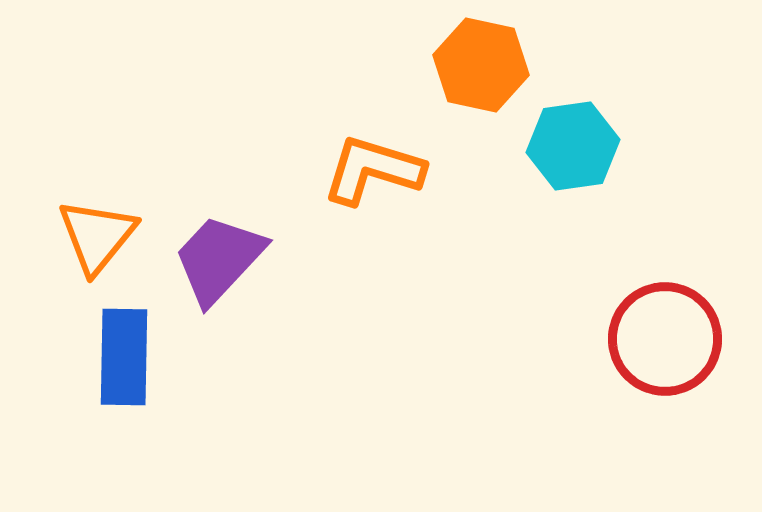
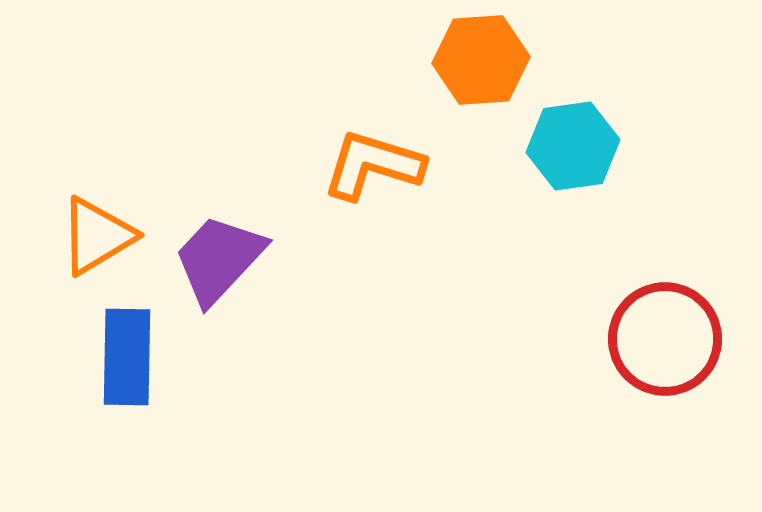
orange hexagon: moved 5 px up; rotated 16 degrees counterclockwise
orange L-shape: moved 5 px up
orange triangle: rotated 20 degrees clockwise
blue rectangle: moved 3 px right
